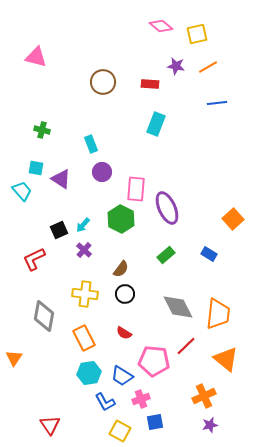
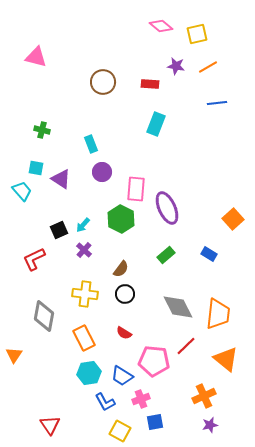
orange triangle at (14, 358): moved 3 px up
